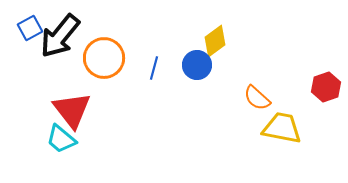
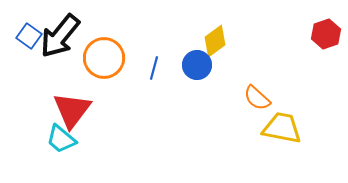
blue square: moved 1 px left, 8 px down; rotated 25 degrees counterclockwise
red hexagon: moved 53 px up
red triangle: rotated 15 degrees clockwise
